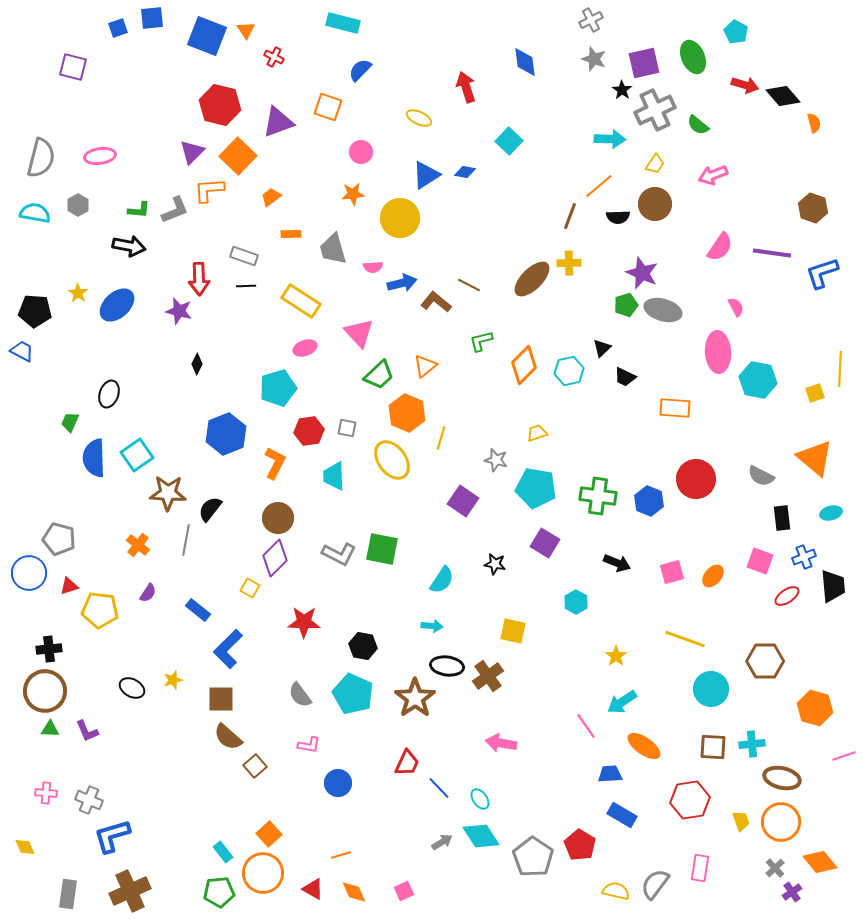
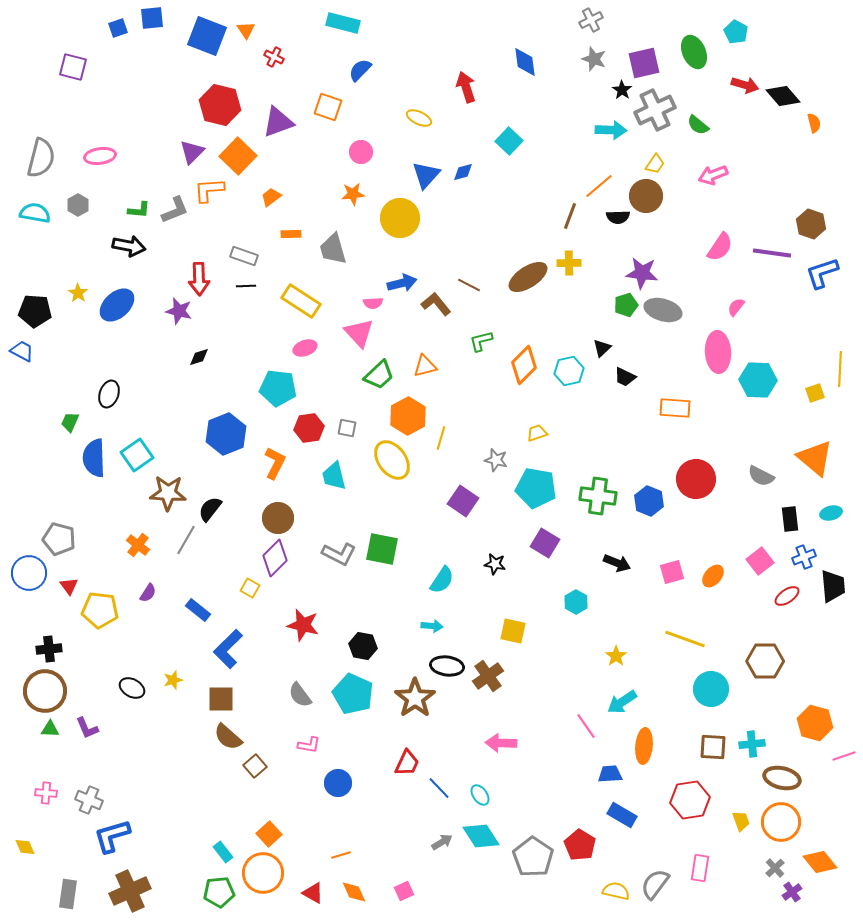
green ellipse at (693, 57): moved 1 px right, 5 px up
cyan arrow at (610, 139): moved 1 px right, 9 px up
blue diamond at (465, 172): moved 2 px left; rotated 25 degrees counterclockwise
blue triangle at (426, 175): rotated 16 degrees counterclockwise
brown circle at (655, 204): moved 9 px left, 8 px up
brown hexagon at (813, 208): moved 2 px left, 16 px down
pink semicircle at (373, 267): moved 36 px down
purple star at (642, 273): rotated 16 degrees counterclockwise
brown ellipse at (532, 279): moved 4 px left, 2 px up; rotated 12 degrees clockwise
brown L-shape at (436, 302): moved 2 px down; rotated 12 degrees clockwise
pink semicircle at (736, 307): rotated 114 degrees counterclockwise
black diamond at (197, 364): moved 2 px right, 7 px up; rotated 45 degrees clockwise
orange triangle at (425, 366): rotated 25 degrees clockwise
cyan hexagon at (758, 380): rotated 9 degrees counterclockwise
cyan pentagon at (278, 388): rotated 24 degrees clockwise
orange hexagon at (407, 413): moved 1 px right, 3 px down; rotated 9 degrees clockwise
red hexagon at (309, 431): moved 3 px up
cyan trapezoid at (334, 476): rotated 12 degrees counterclockwise
black rectangle at (782, 518): moved 8 px right, 1 px down
gray line at (186, 540): rotated 20 degrees clockwise
pink square at (760, 561): rotated 32 degrees clockwise
red triangle at (69, 586): rotated 48 degrees counterclockwise
red star at (304, 622): moved 1 px left, 3 px down; rotated 12 degrees clockwise
orange hexagon at (815, 708): moved 15 px down
purple L-shape at (87, 731): moved 3 px up
pink arrow at (501, 743): rotated 8 degrees counterclockwise
orange ellipse at (644, 746): rotated 60 degrees clockwise
cyan ellipse at (480, 799): moved 4 px up
red triangle at (313, 889): moved 4 px down
